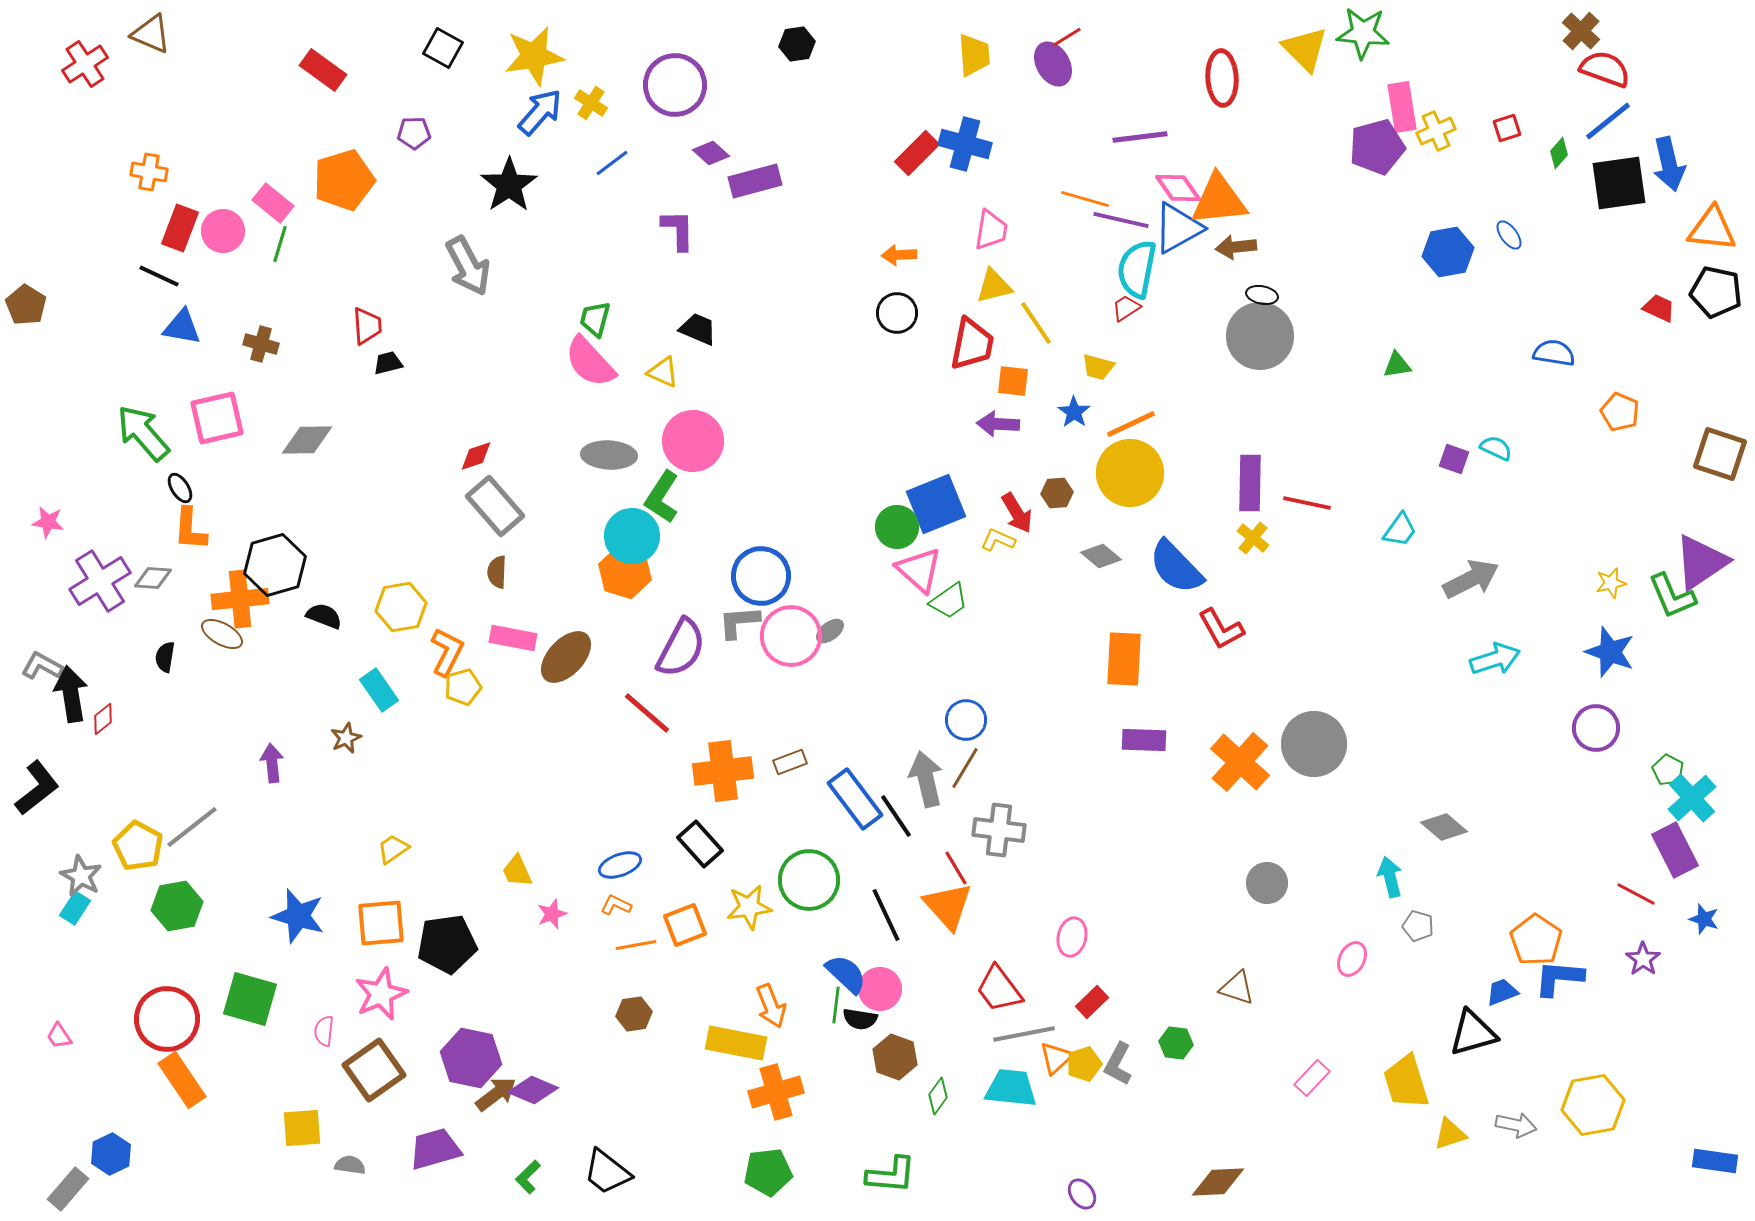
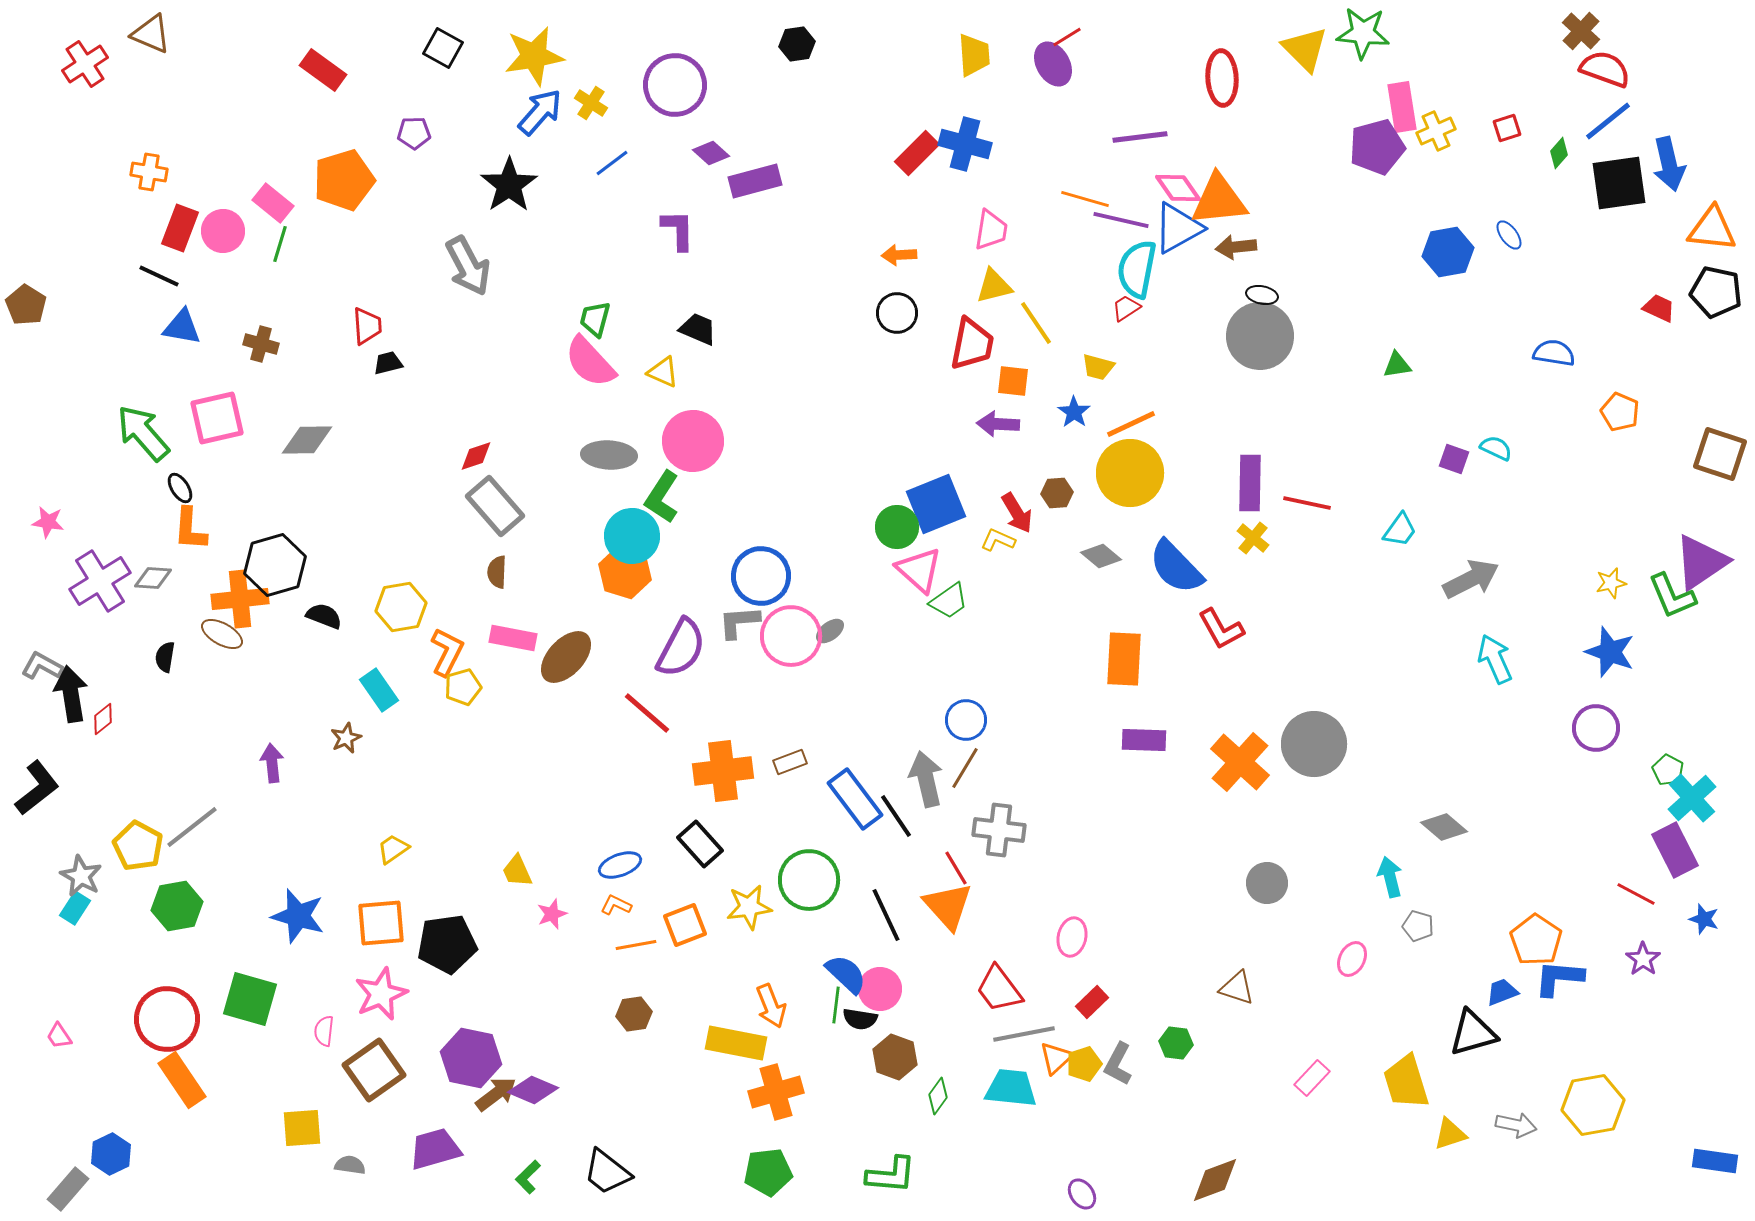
cyan arrow at (1495, 659): rotated 96 degrees counterclockwise
brown diamond at (1218, 1182): moved 3 px left, 2 px up; rotated 18 degrees counterclockwise
